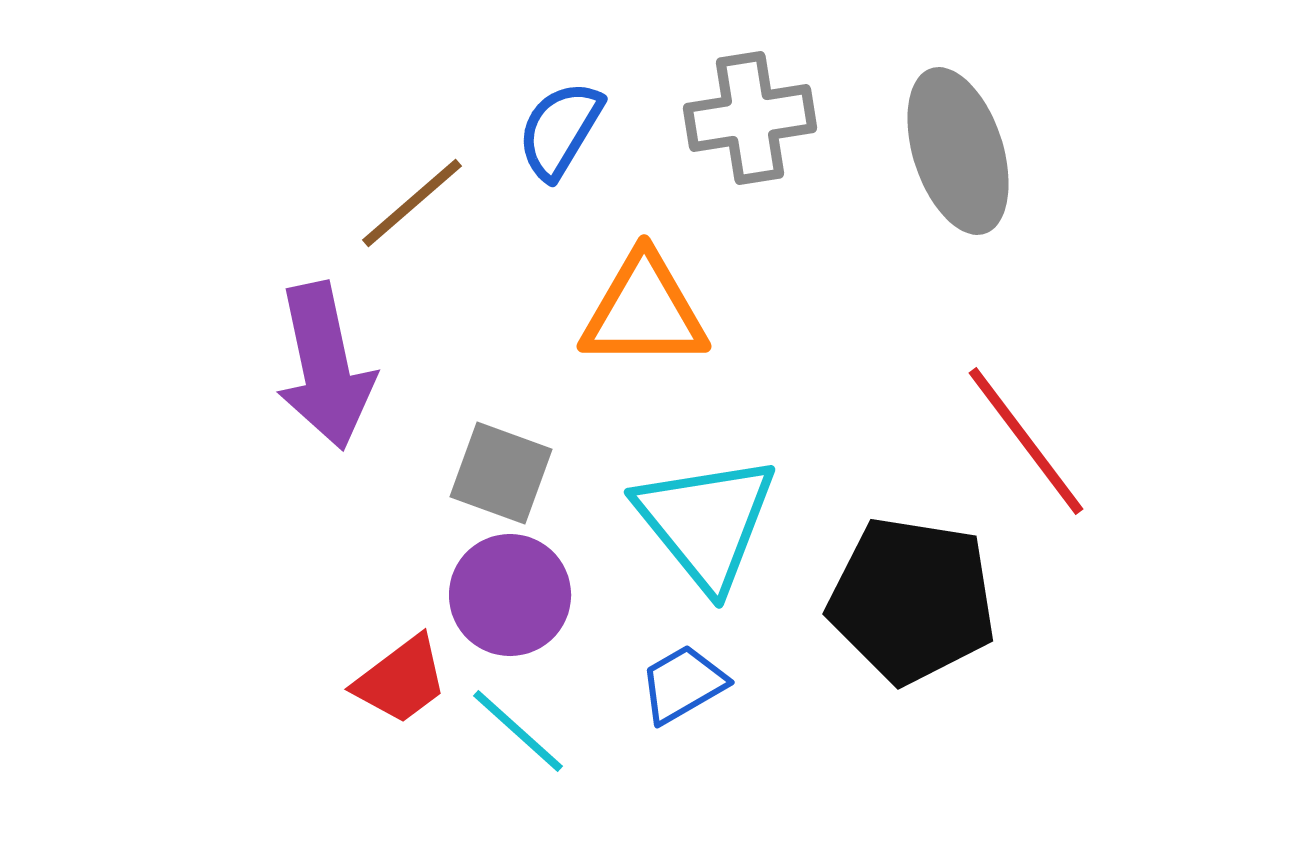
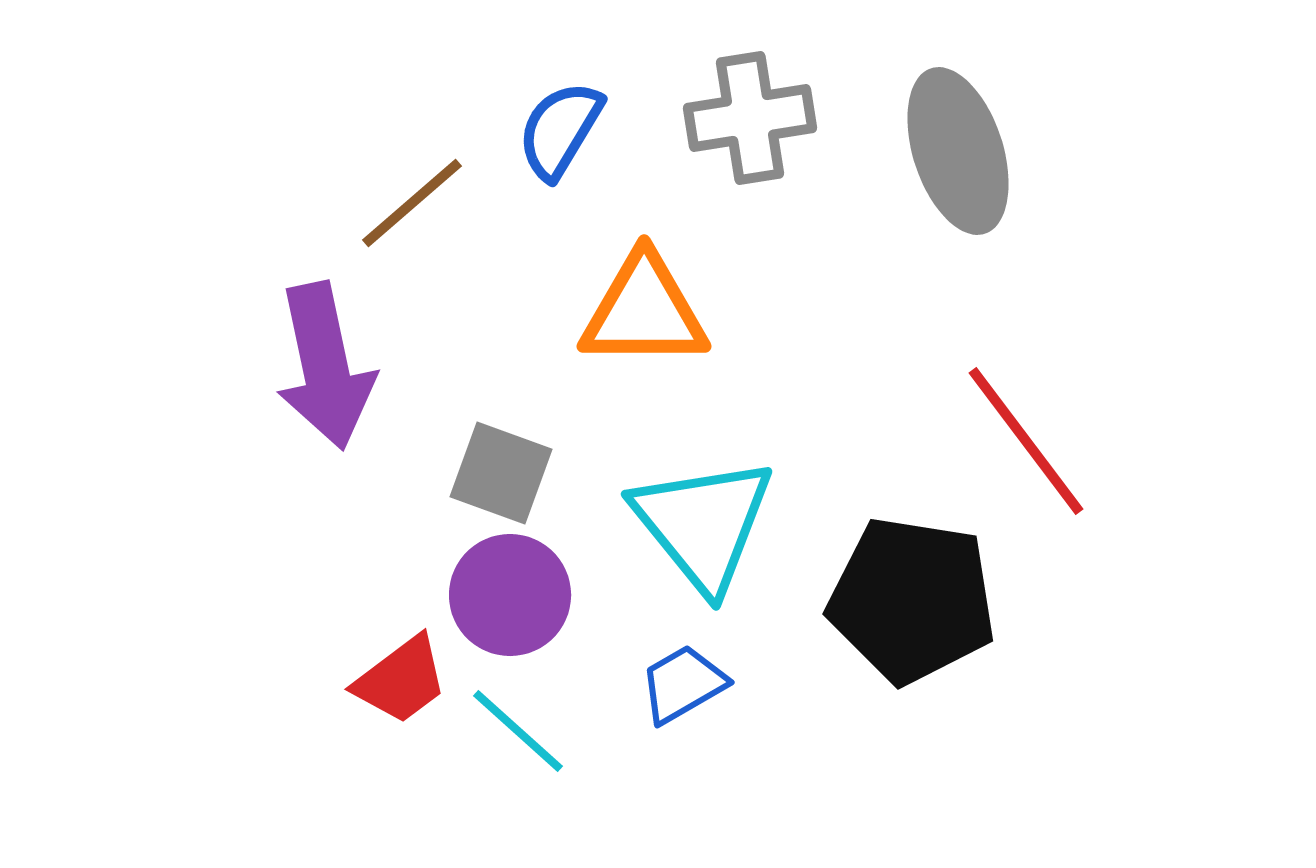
cyan triangle: moved 3 px left, 2 px down
